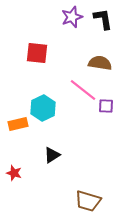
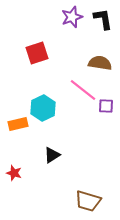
red square: rotated 25 degrees counterclockwise
